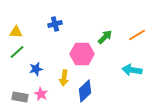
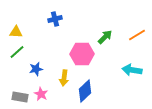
blue cross: moved 5 px up
